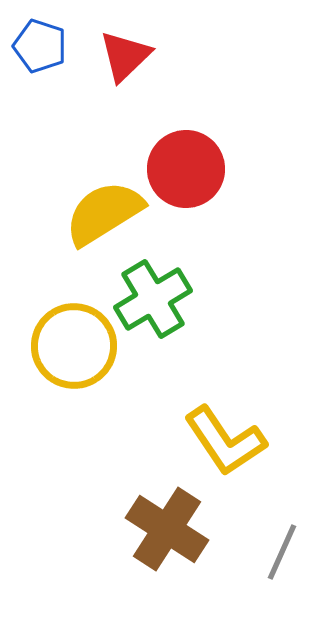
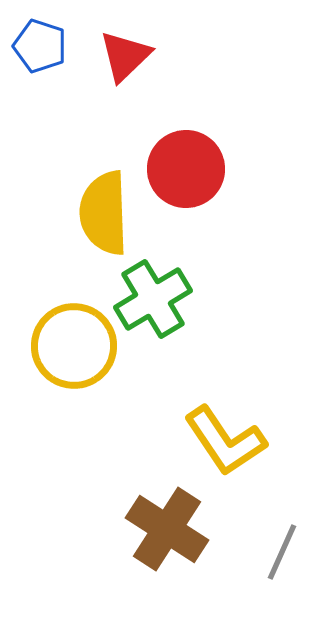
yellow semicircle: rotated 60 degrees counterclockwise
